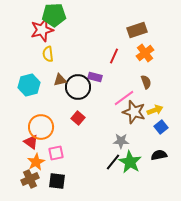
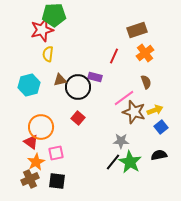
yellow semicircle: rotated 14 degrees clockwise
